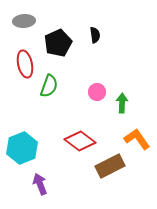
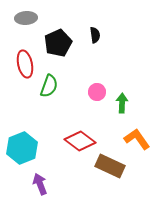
gray ellipse: moved 2 px right, 3 px up
brown rectangle: rotated 52 degrees clockwise
